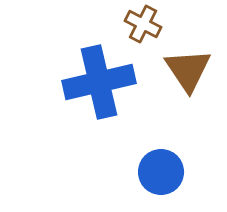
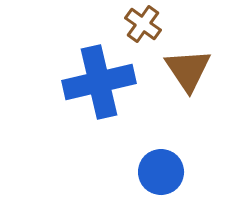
brown cross: rotated 9 degrees clockwise
